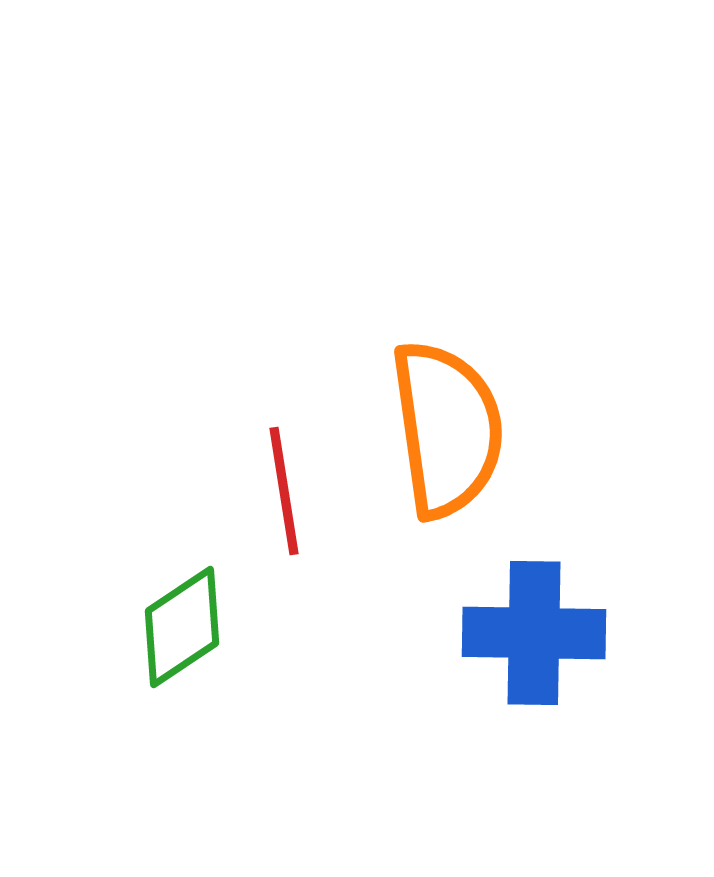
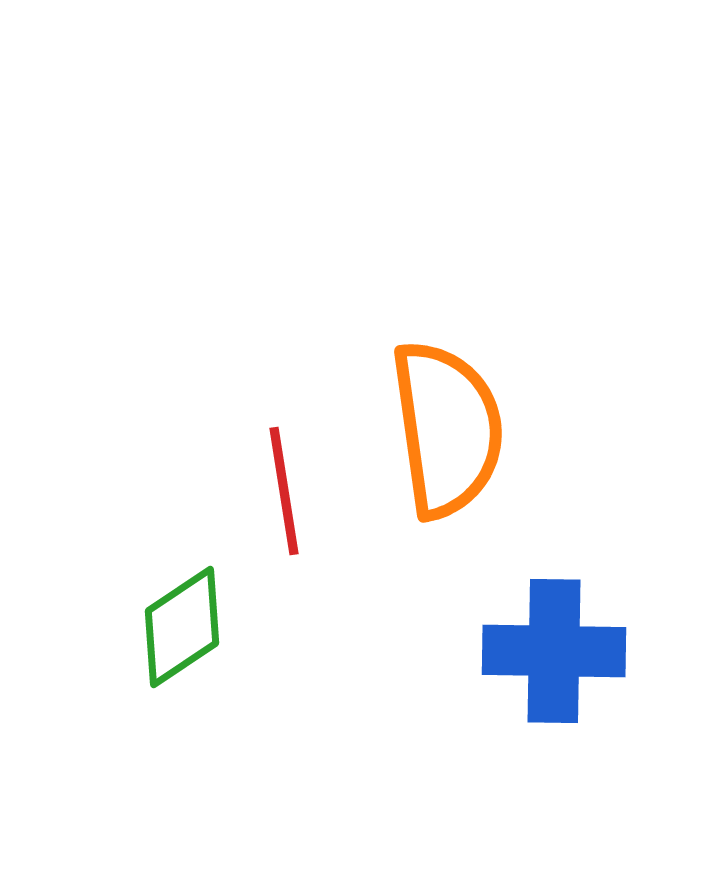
blue cross: moved 20 px right, 18 px down
